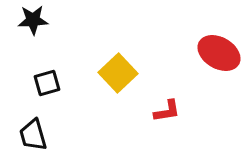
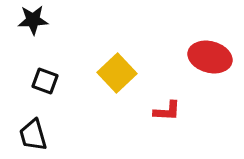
red ellipse: moved 9 px left, 4 px down; rotated 15 degrees counterclockwise
yellow square: moved 1 px left
black square: moved 2 px left, 2 px up; rotated 36 degrees clockwise
red L-shape: rotated 12 degrees clockwise
